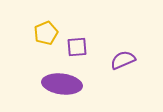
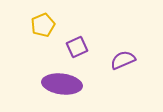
yellow pentagon: moved 3 px left, 8 px up
purple square: rotated 20 degrees counterclockwise
